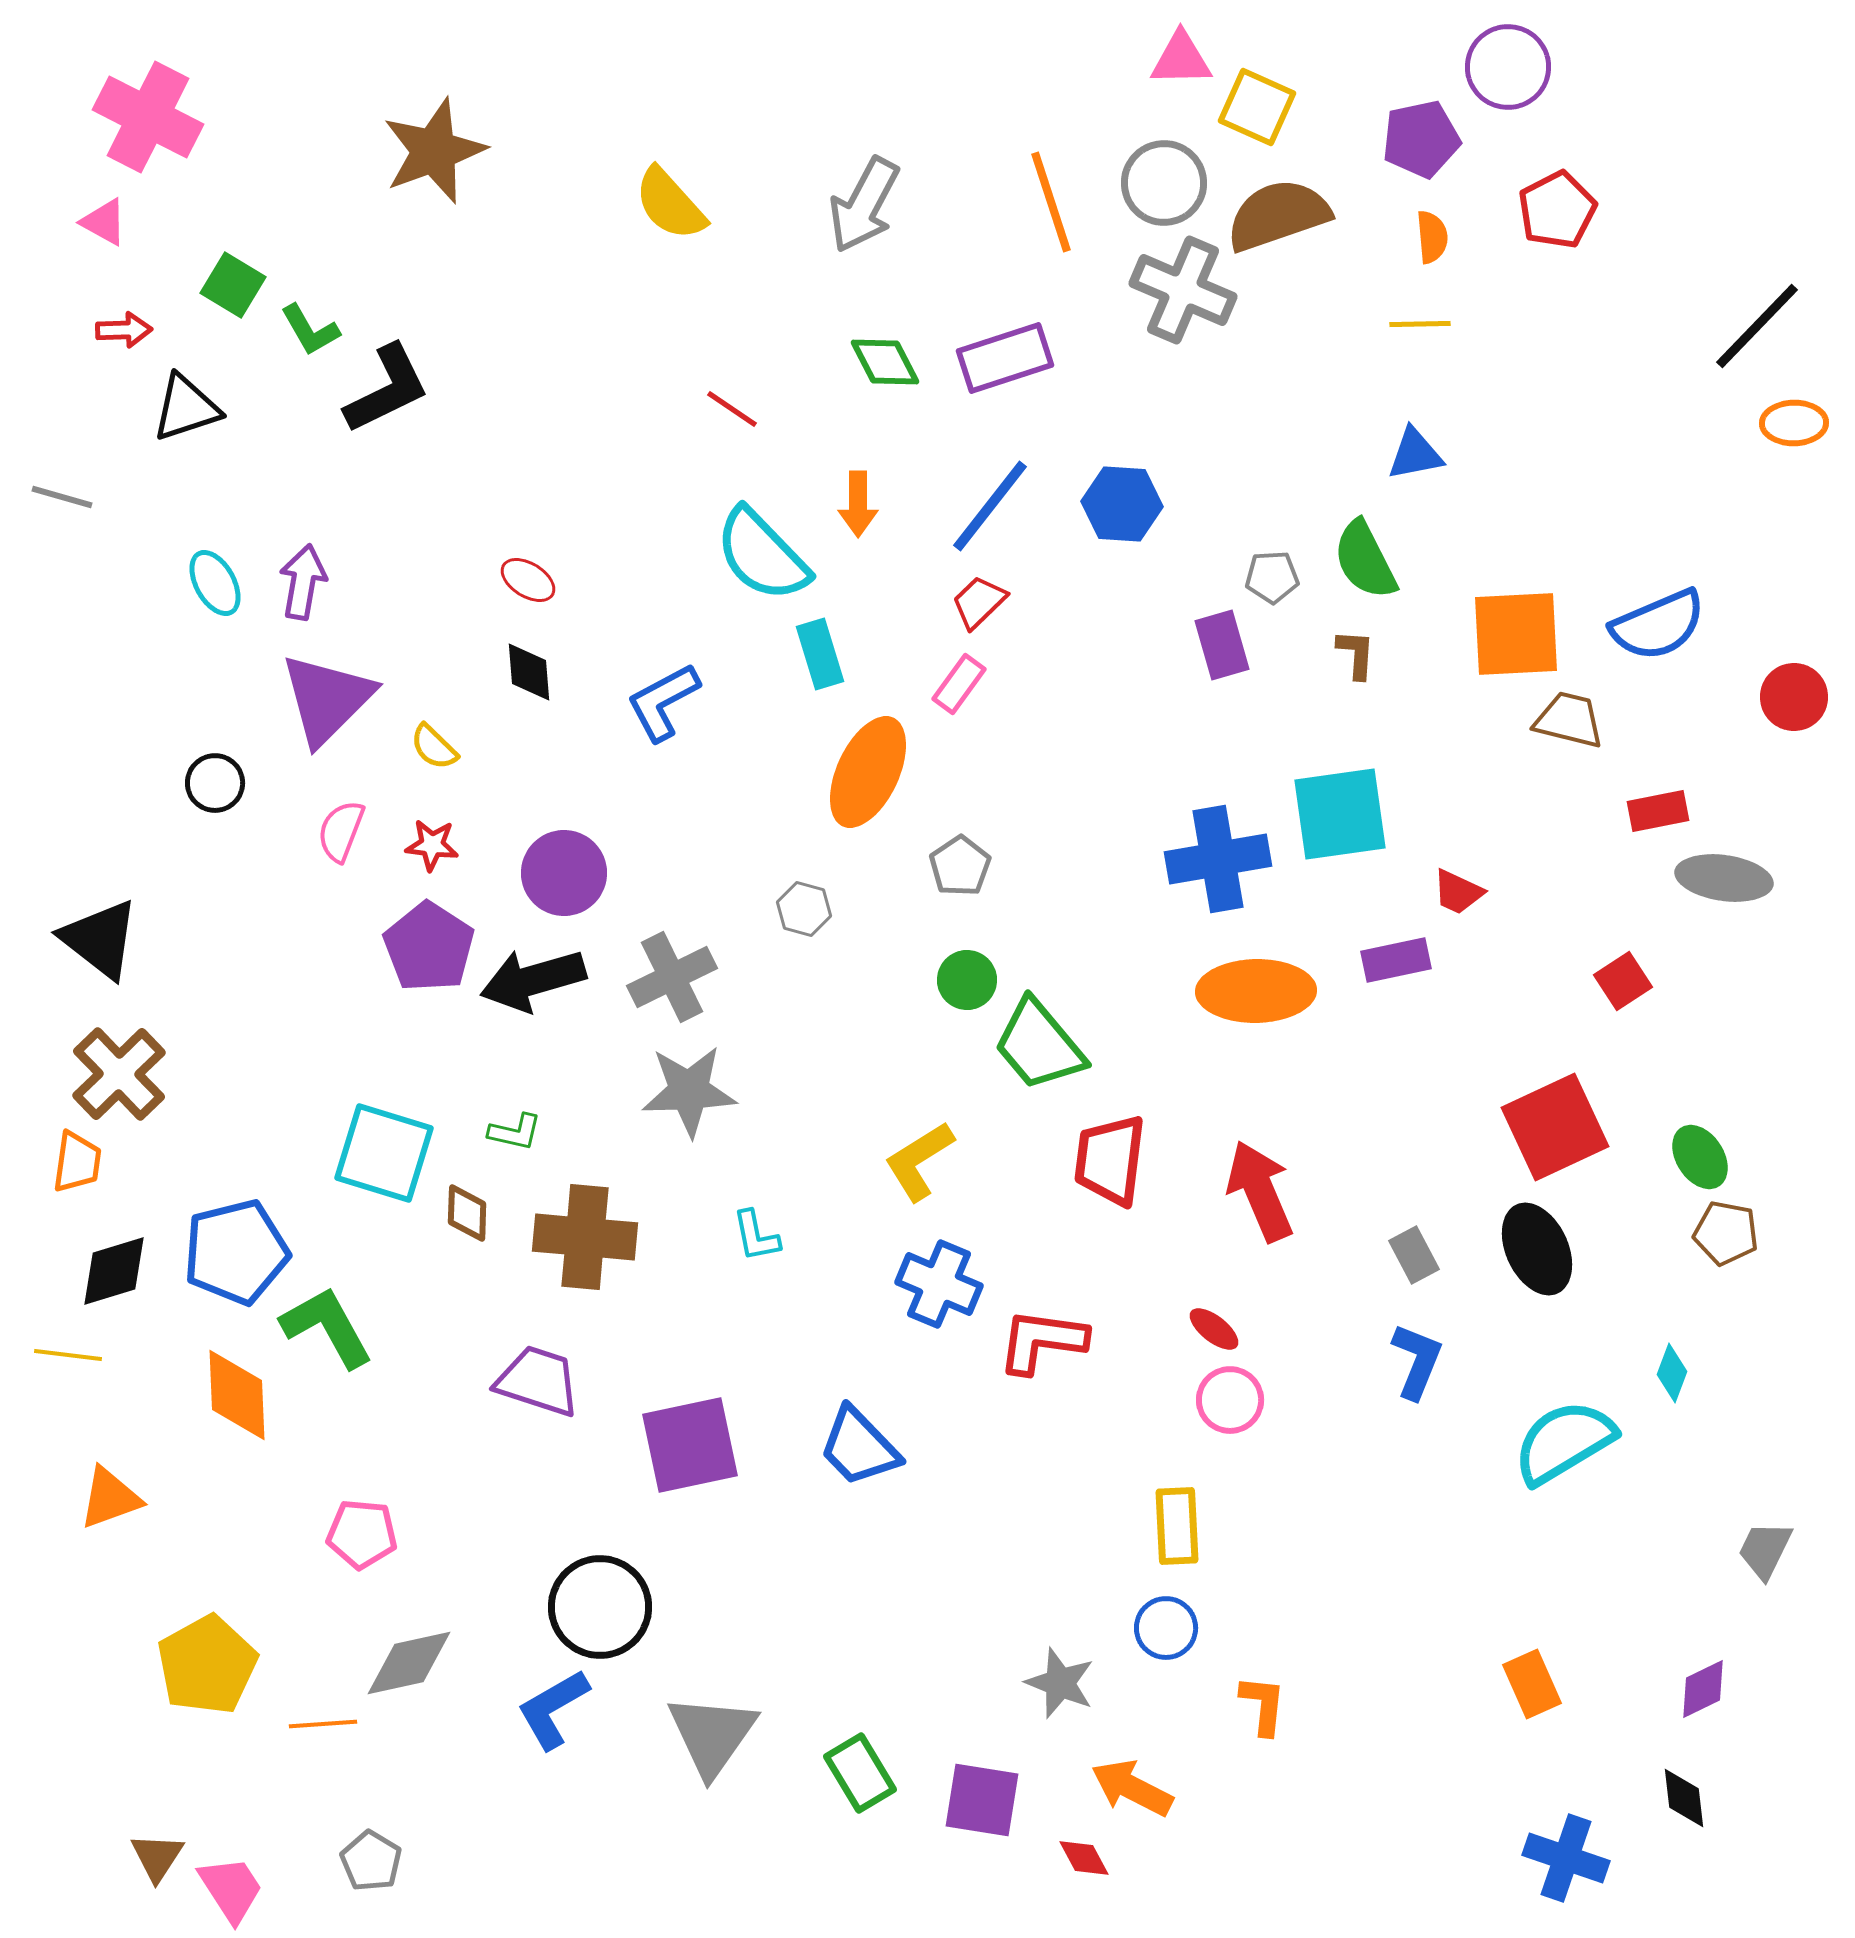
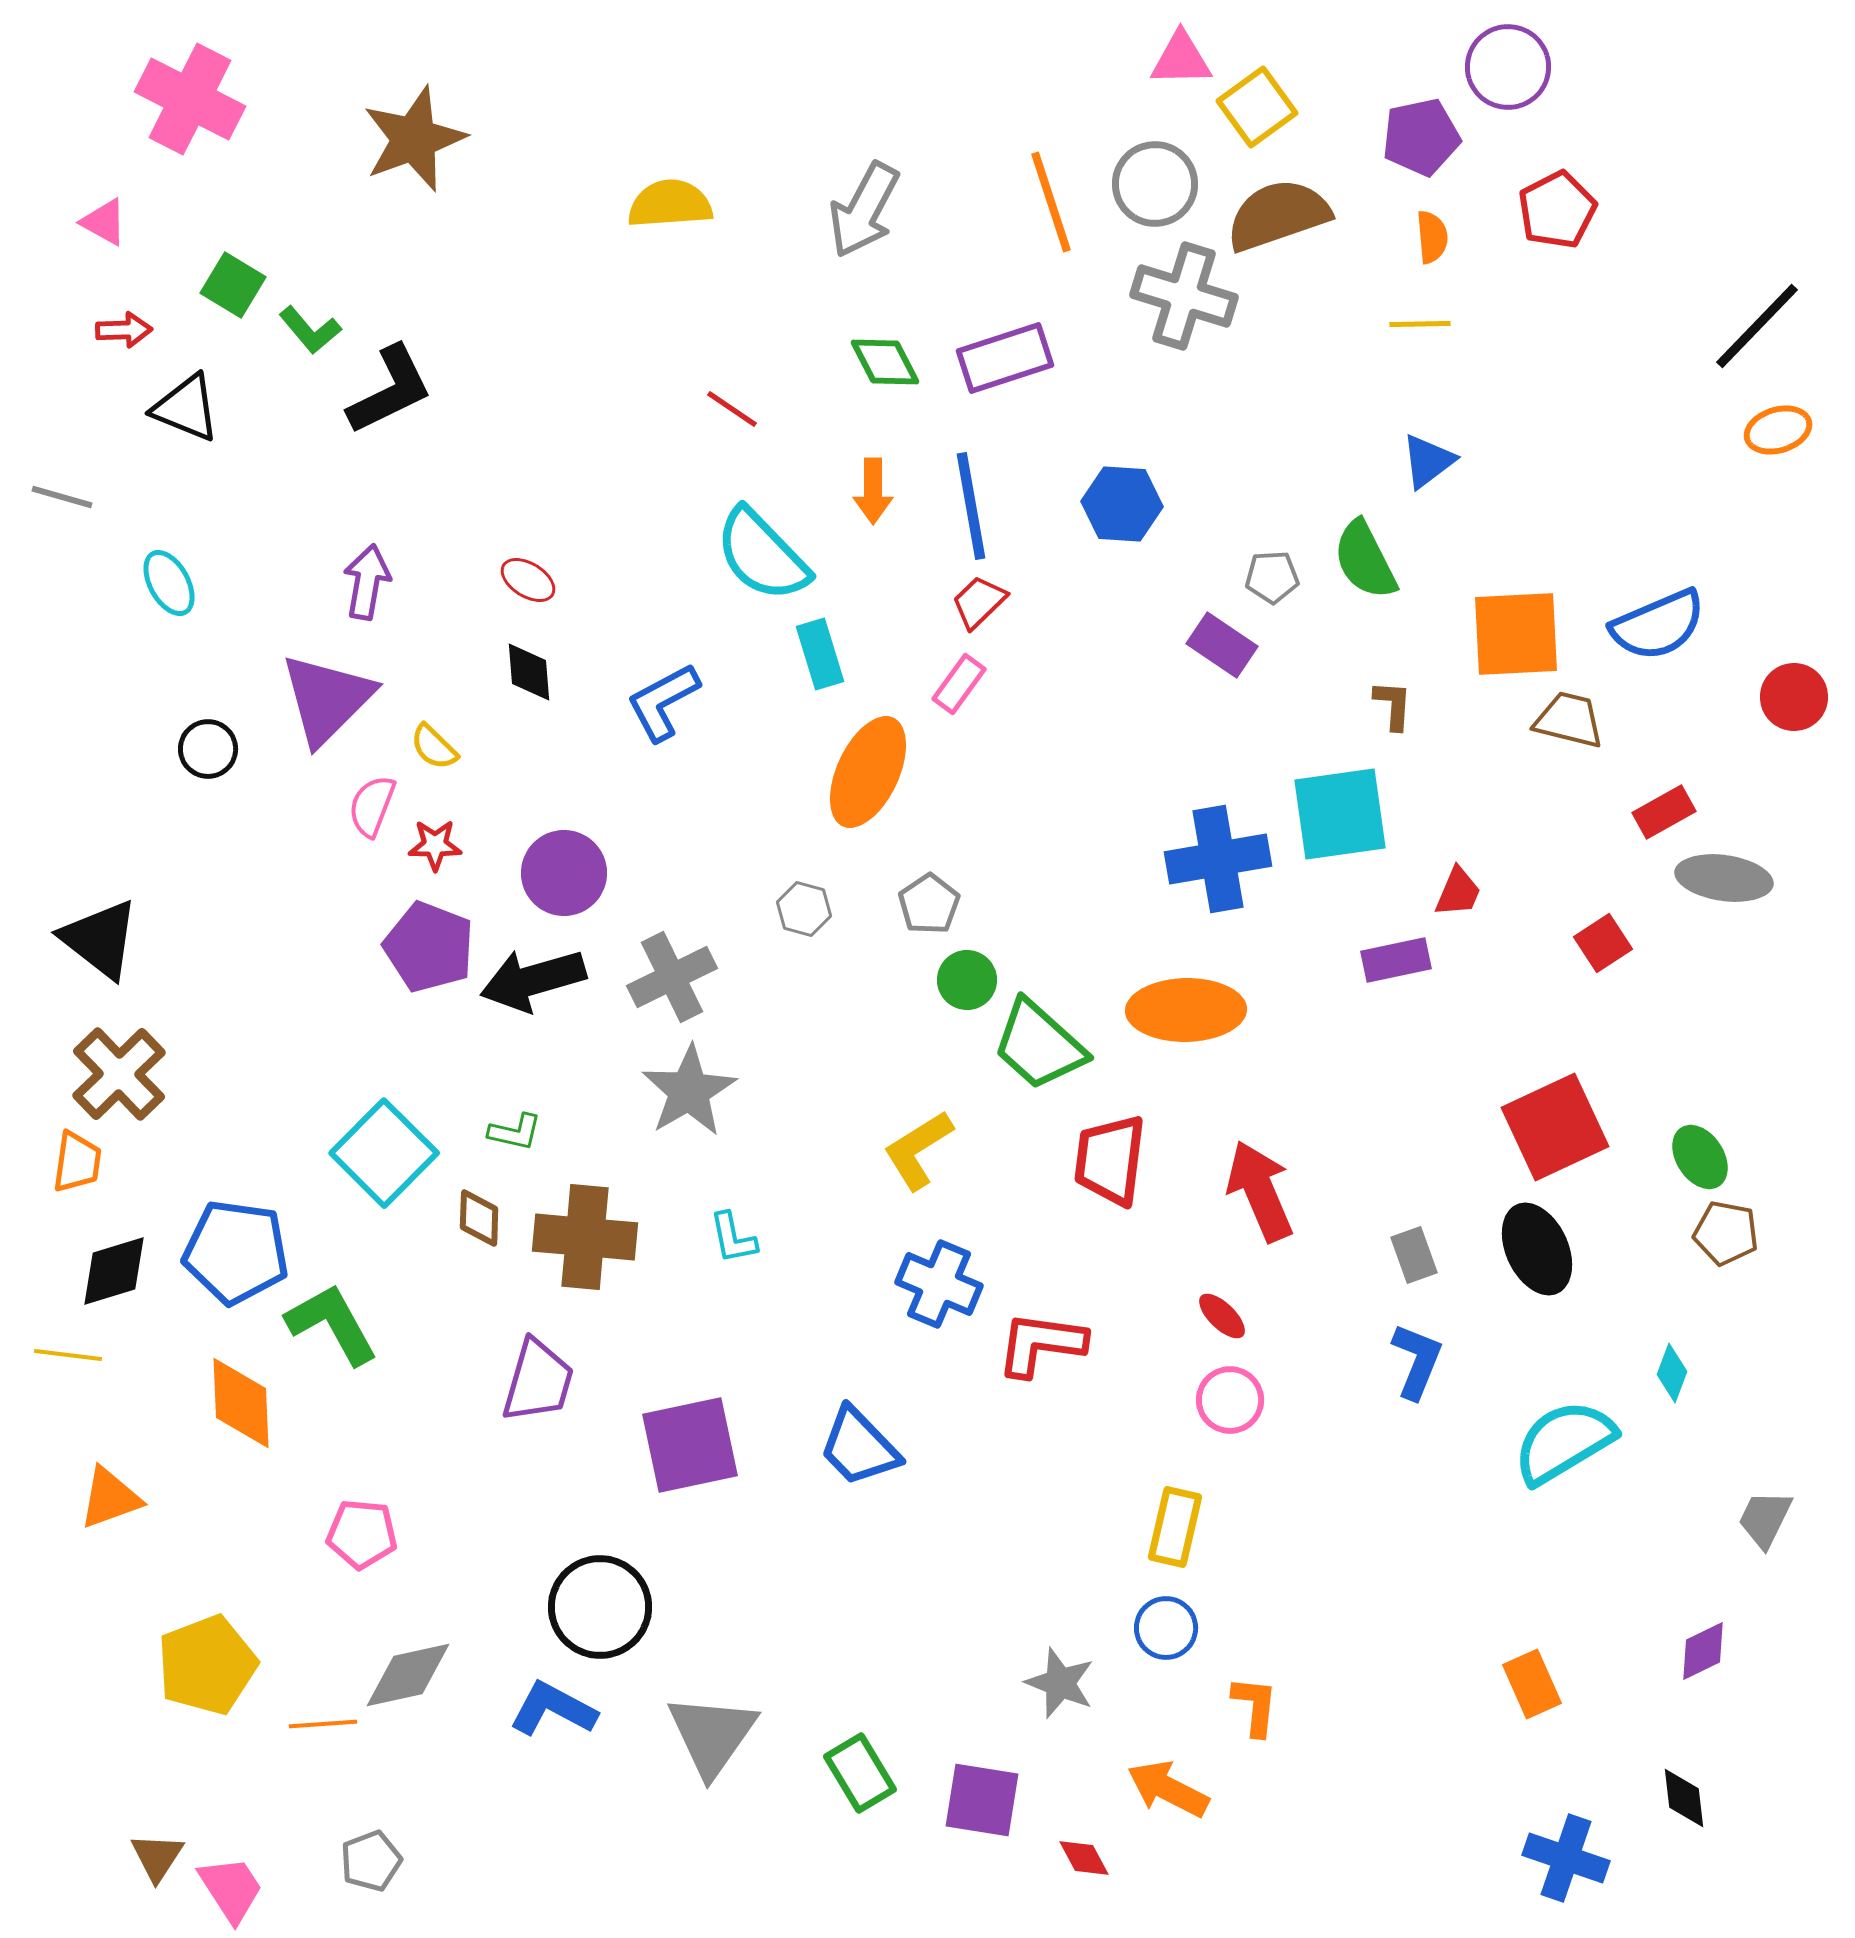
yellow square at (1257, 107): rotated 30 degrees clockwise
pink cross at (148, 117): moved 42 px right, 18 px up
purple pentagon at (1421, 139): moved 2 px up
brown star at (434, 151): moved 20 px left, 12 px up
gray circle at (1164, 183): moved 9 px left, 1 px down
yellow semicircle at (670, 204): rotated 128 degrees clockwise
gray arrow at (864, 205): moved 5 px down
gray cross at (1183, 290): moved 1 px right, 6 px down; rotated 6 degrees counterclockwise
green L-shape at (310, 330): rotated 10 degrees counterclockwise
black L-shape at (387, 389): moved 3 px right, 1 px down
black triangle at (186, 408): rotated 40 degrees clockwise
orange ellipse at (1794, 423): moved 16 px left, 7 px down; rotated 16 degrees counterclockwise
blue triangle at (1415, 454): moved 13 px right, 7 px down; rotated 26 degrees counterclockwise
orange arrow at (858, 504): moved 15 px right, 13 px up
blue line at (990, 506): moved 19 px left; rotated 48 degrees counterclockwise
purple arrow at (303, 582): moved 64 px right
cyan ellipse at (215, 583): moved 46 px left
purple rectangle at (1222, 645): rotated 40 degrees counterclockwise
brown L-shape at (1356, 654): moved 37 px right, 51 px down
black circle at (215, 783): moved 7 px left, 34 px up
red rectangle at (1658, 811): moved 6 px right, 1 px down; rotated 18 degrees counterclockwise
pink semicircle at (341, 831): moved 31 px right, 25 px up
red star at (432, 845): moved 3 px right; rotated 6 degrees counterclockwise
gray pentagon at (960, 866): moved 31 px left, 38 px down
red trapezoid at (1458, 892): rotated 92 degrees counterclockwise
purple pentagon at (429, 947): rotated 12 degrees counterclockwise
red square at (1623, 981): moved 20 px left, 38 px up
orange ellipse at (1256, 991): moved 70 px left, 19 px down
green trapezoid at (1039, 1045): rotated 8 degrees counterclockwise
gray star at (689, 1091): rotated 28 degrees counterclockwise
cyan square at (384, 1153): rotated 28 degrees clockwise
yellow L-shape at (919, 1161): moved 1 px left, 11 px up
brown diamond at (467, 1213): moved 12 px right, 5 px down
cyan L-shape at (756, 1236): moved 23 px left, 2 px down
blue pentagon at (236, 1252): rotated 22 degrees clockwise
gray rectangle at (1414, 1255): rotated 8 degrees clockwise
green L-shape at (327, 1327): moved 5 px right, 3 px up
red ellipse at (1214, 1329): moved 8 px right, 13 px up; rotated 6 degrees clockwise
red L-shape at (1042, 1341): moved 1 px left, 3 px down
purple trapezoid at (538, 1381): rotated 88 degrees clockwise
orange diamond at (237, 1395): moved 4 px right, 8 px down
yellow rectangle at (1177, 1526): moved 2 px left, 1 px down; rotated 16 degrees clockwise
gray trapezoid at (1765, 1550): moved 31 px up
gray diamond at (409, 1663): moved 1 px left, 12 px down
yellow pentagon at (207, 1665): rotated 8 degrees clockwise
purple diamond at (1703, 1689): moved 38 px up
orange L-shape at (1263, 1705): moved 8 px left, 1 px down
blue L-shape at (553, 1709): rotated 58 degrees clockwise
orange arrow at (1132, 1788): moved 36 px right, 1 px down
gray pentagon at (371, 1861): rotated 20 degrees clockwise
